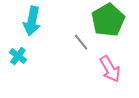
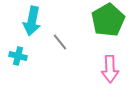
gray line: moved 21 px left
cyan cross: rotated 24 degrees counterclockwise
pink arrow: rotated 28 degrees clockwise
